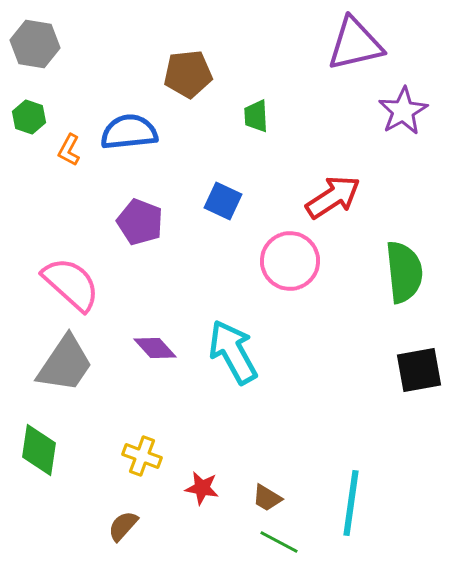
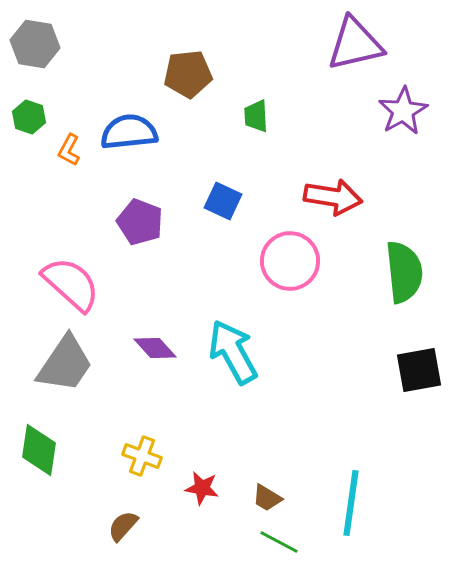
red arrow: rotated 42 degrees clockwise
